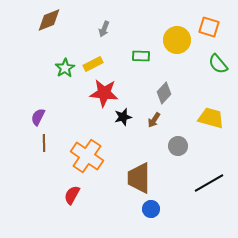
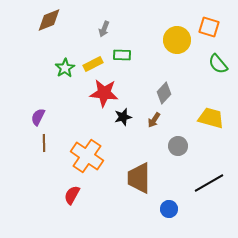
green rectangle: moved 19 px left, 1 px up
blue circle: moved 18 px right
